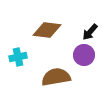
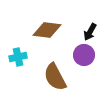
black arrow: rotated 12 degrees counterclockwise
brown semicircle: moved 1 px left; rotated 108 degrees counterclockwise
